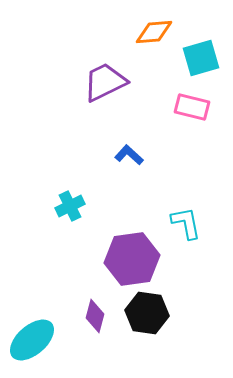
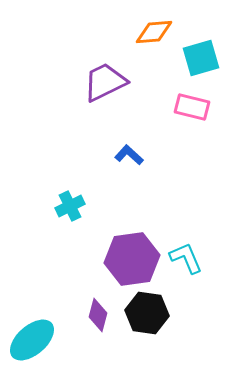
cyan L-shape: moved 35 px down; rotated 12 degrees counterclockwise
purple diamond: moved 3 px right, 1 px up
